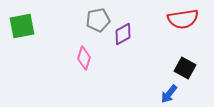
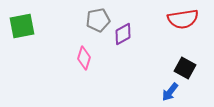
blue arrow: moved 1 px right, 2 px up
